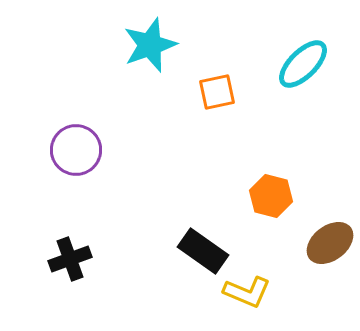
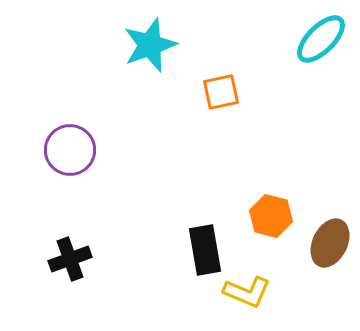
cyan ellipse: moved 18 px right, 25 px up
orange square: moved 4 px right
purple circle: moved 6 px left
orange hexagon: moved 20 px down
brown ellipse: rotated 27 degrees counterclockwise
black rectangle: moved 2 px right, 1 px up; rotated 45 degrees clockwise
